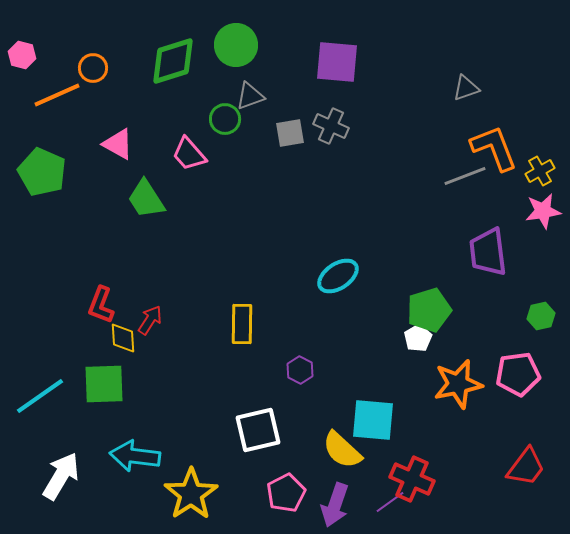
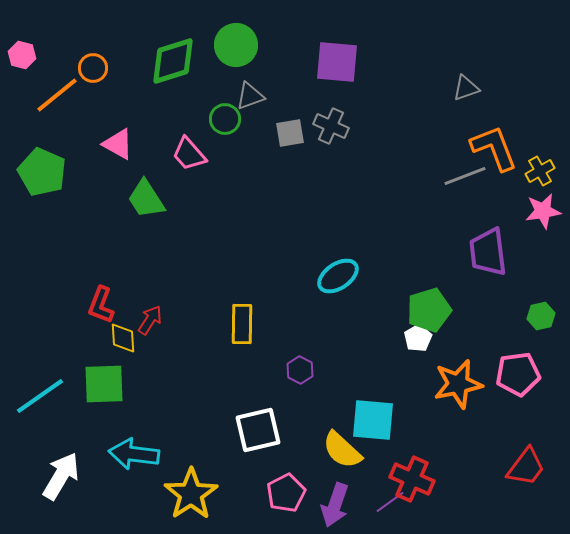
orange line at (57, 95): rotated 15 degrees counterclockwise
cyan arrow at (135, 456): moved 1 px left, 2 px up
